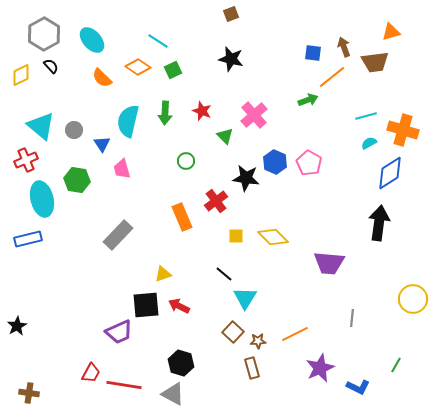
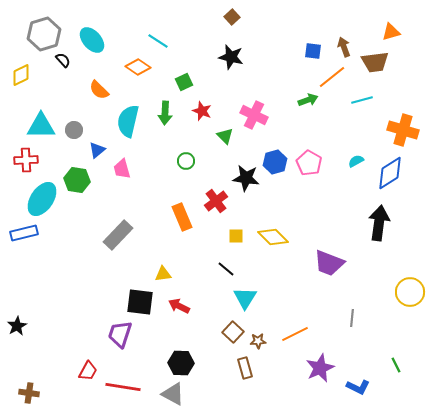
brown square at (231, 14): moved 1 px right, 3 px down; rotated 21 degrees counterclockwise
gray hexagon at (44, 34): rotated 12 degrees clockwise
blue square at (313, 53): moved 2 px up
black star at (231, 59): moved 2 px up
black semicircle at (51, 66): moved 12 px right, 6 px up
green square at (173, 70): moved 11 px right, 12 px down
orange semicircle at (102, 78): moved 3 px left, 12 px down
pink cross at (254, 115): rotated 24 degrees counterclockwise
cyan line at (366, 116): moved 4 px left, 16 px up
cyan triangle at (41, 126): rotated 40 degrees counterclockwise
cyan semicircle at (369, 143): moved 13 px left, 18 px down
blue triangle at (102, 144): moved 5 px left, 6 px down; rotated 24 degrees clockwise
red cross at (26, 160): rotated 20 degrees clockwise
blue hexagon at (275, 162): rotated 20 degrees clockwise
cyan ellipse at (42, 199): rotated 48 degrees clockwise
blue rectangle at (28, 239): moved 4 px left, 6 px up
purple trapezoid at (329, 263): rotated 16 degrees clockwise
yellow triangle at (163, 274): rotated 12 degrees clockwise
black line at (224, 274): moved 2 px right, 5 px up
yellow circle at (413, 299): moved 3 px left, 7 px up
black square at (146, 305): moved 6 px left, 3 px up; rotated 12 degrees clockwise
purple trapezoid at (119, 332): moved 1 px right, 2 px down; rotated 132 degrees clockwise
black hexagon at (181, 363): rotated 15 degrees counterclockwise
green line at (396, 365): rotated 56 degrees counterclockwise
brown rectangle at (252, 368): moved 7 px left
red trapezoid at (91, 373): moved 3 px left, 2 px up
red line at (124, 385): moved 1 px left, 2 px down
